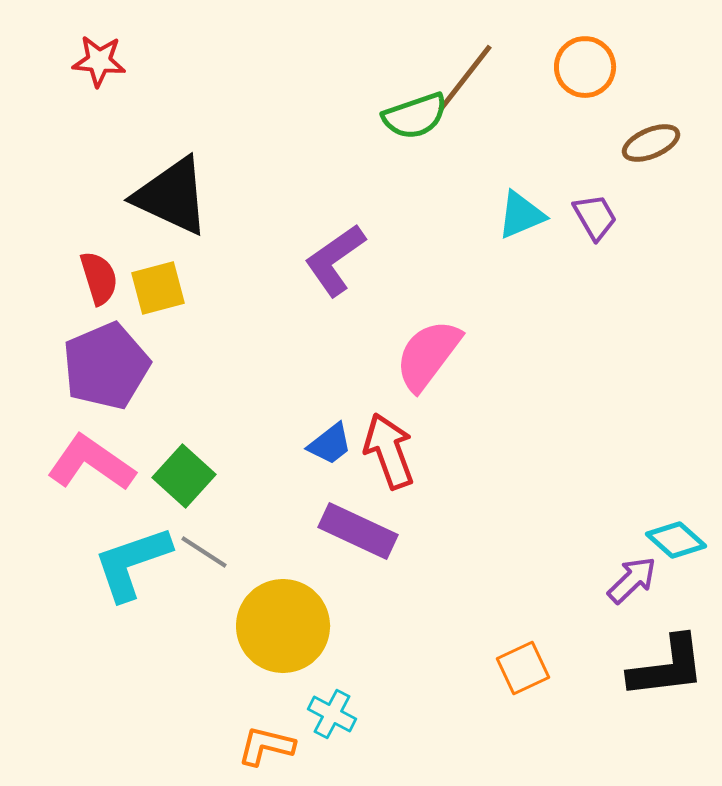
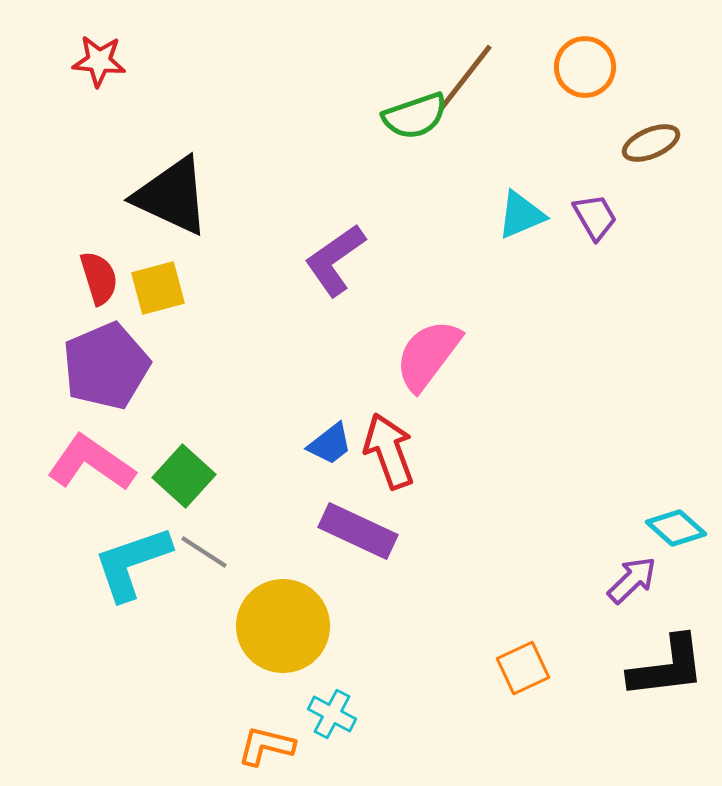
cyan diamond: moved 12 px up
